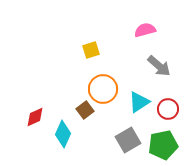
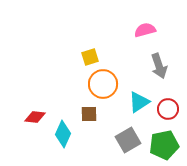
yellow square: moved 1 px left, 7 px down
gray arrow: rotated 30 degrees clockwise
orange circle: moved 5 px up
brown square: moved 4 px right, 4 px down; rotated 36 degrees clockwise
red diamond: rotated 30 degrees clockwise
green pentagon: moved 1 px right
